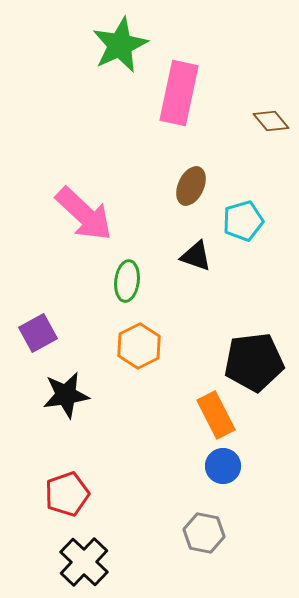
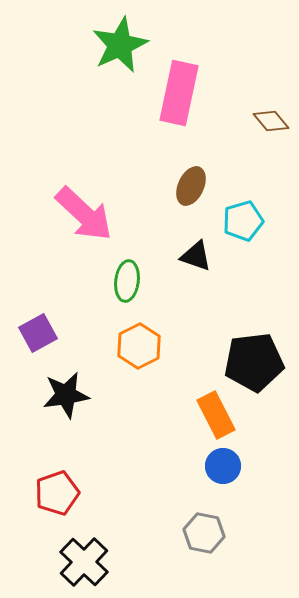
red pentagon: moved 10 px left, 1 px up
